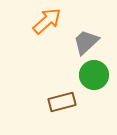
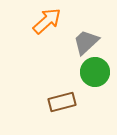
green circle: moved 1 px right, 3 px up
